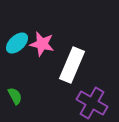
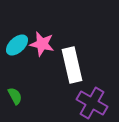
cyan ellipse: moved 2 px down
white rectangle: rotated 36 degrees counterclockwise
